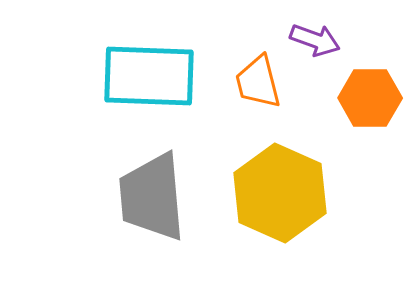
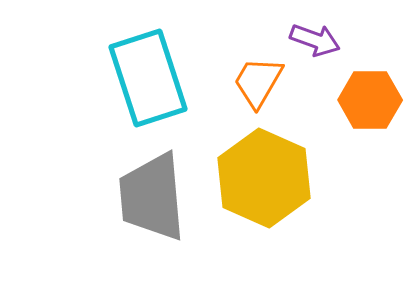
cyan rectangle: moved 1 px left, 2 px down; rotated 70 degrees clockwise
orange trapezoid: rotated 44 degrees clockwise
orange hexagon: moved 2 px down
yellow hexagon: moved 16 px left, 15 px up
